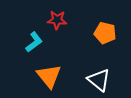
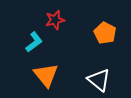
red star: moved 2 px left; rotated 18 degrees counterclockwise
orange pentagon: rotated 15 degrees clockwise
orange triangle: moved 3 px left, 1 px up
